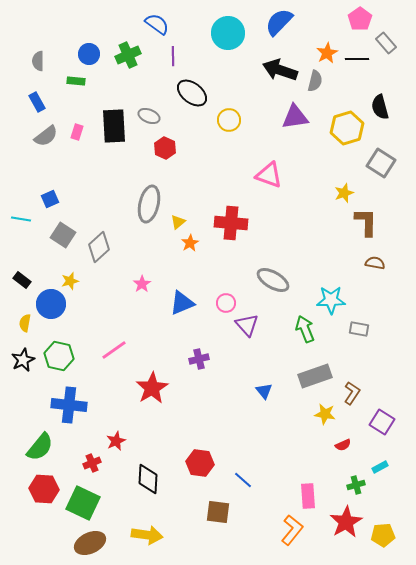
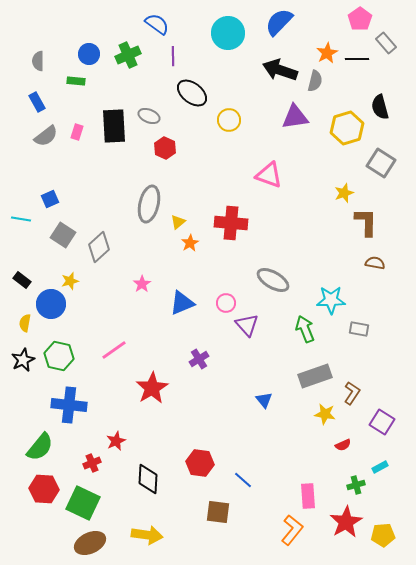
purple cross at (199, 359): rotated 18 degrees counterclockwise
blue triangle at (264, 391): moved 9 px down
